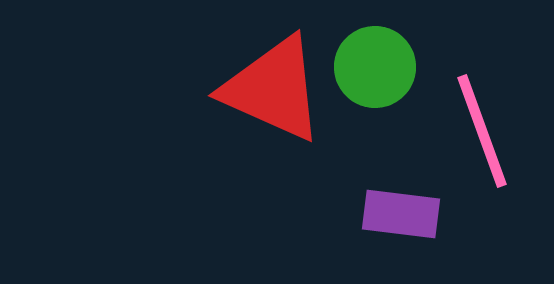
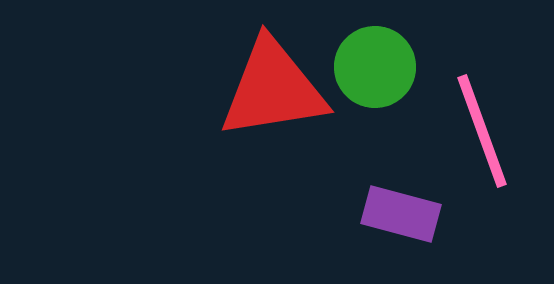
red triangle: rotated 33 degrees counterclockwise
purple rectangle: rotated 8 degrees clockwise
